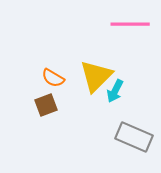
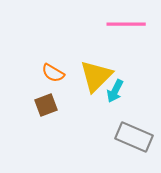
pink line: moved 4 px left
orange semicircle: moved 5 px up
